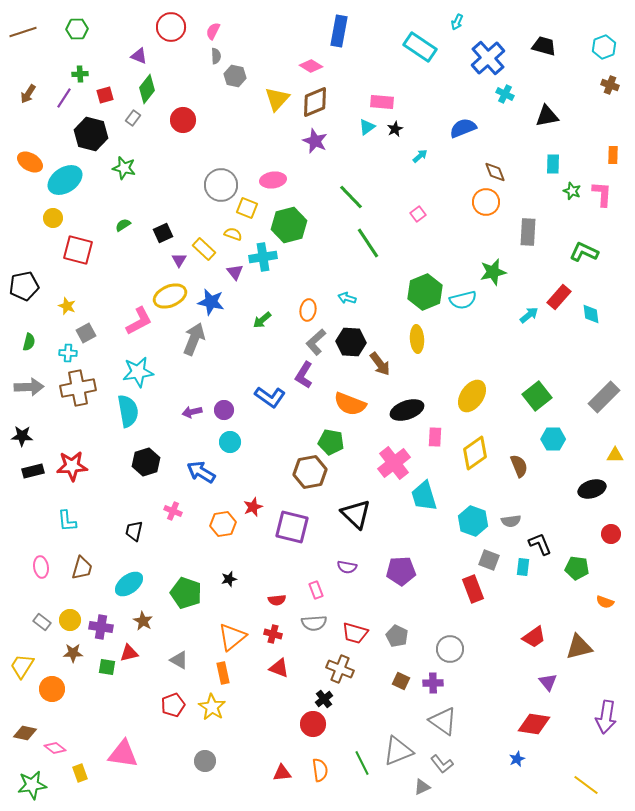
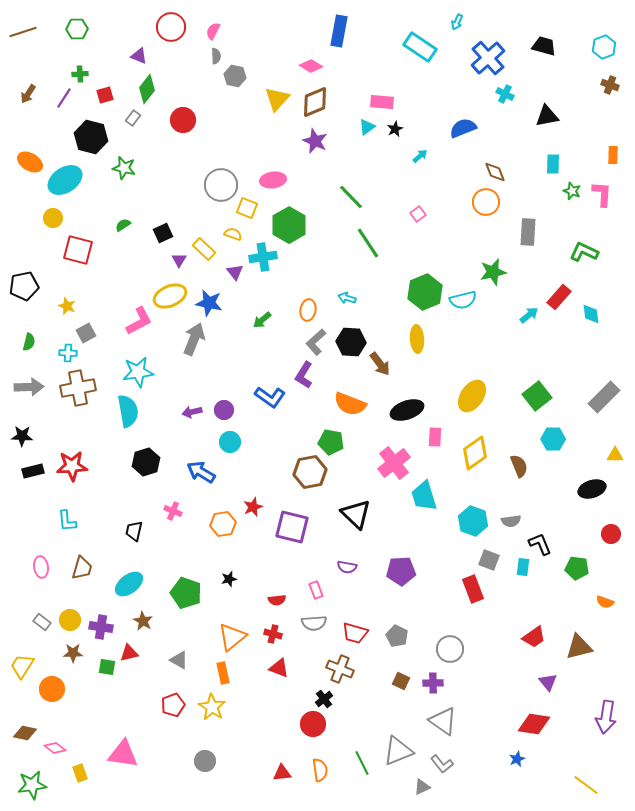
black hexagon at (91, 134): moved 3 px down
green hexagon at (289, 225): rotated 16 degrees counterclockwise
blue star at (211, 302): moved 2 px left, 1 px down
